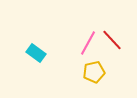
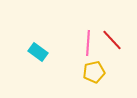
pink line: rotated 25 degrees counterclockwise
cyan rectangle: moved 2 px right, 1 px up
